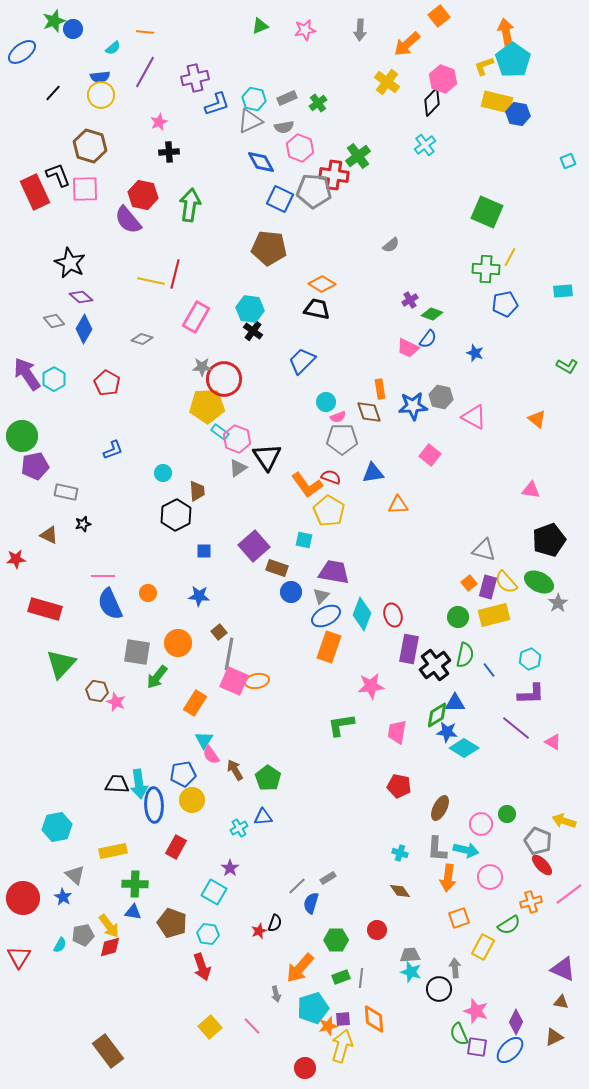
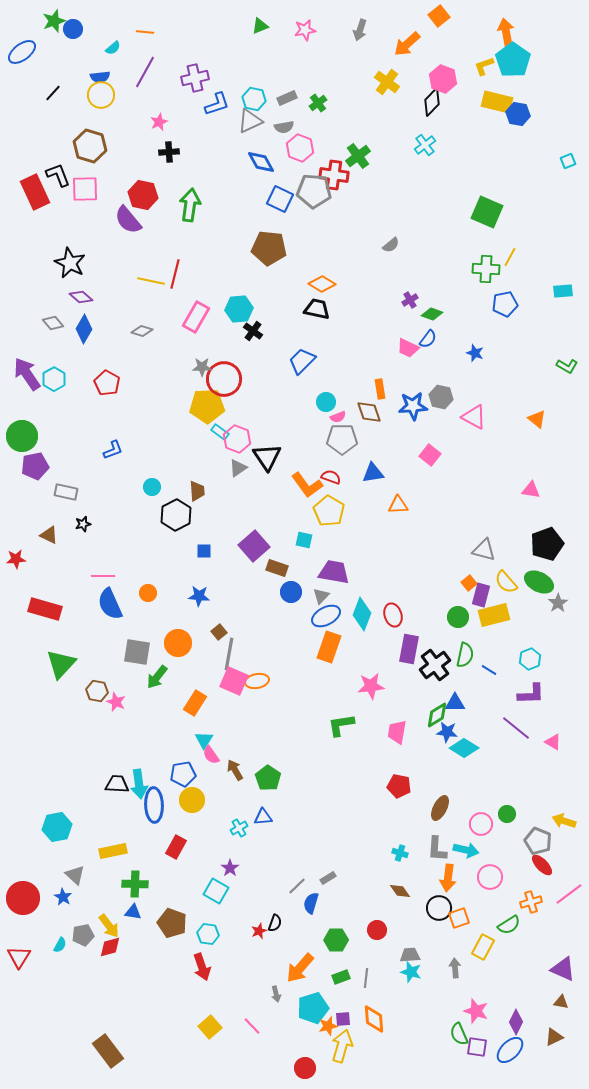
gray arrow at (360, 30): rotated 15 degrees clockwise
cyan hexagon at (250, 309): moved 11 px left; rotated 12 degrees counterclockwise
gray diamond at (54, 321): moved 1 px left, 2 px down
gray diamond at (142, 339): moved 8 px up
cyan circle at (163, 473): moved 11 px left, 14 px down
black pentagon at (549, 540): moved 2 px left, 4 px down
purple rectangle at (488, 587): moved 7 px left, 8 px down
blue line at (489, 670): rotated 21 degrees counterclockwise
cyan square at (214, 892): moved 2 px right, 1 px up
gray line at (361, 978): moved 5 px right
black circle at (439, 989): moved 81 px up
